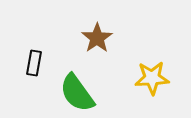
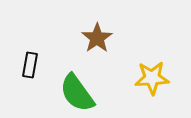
black rectangle: moved 4 px left, 2 px down
